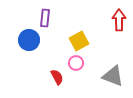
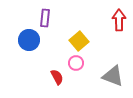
yellow square: rotated 12 degrees counterclockwise
